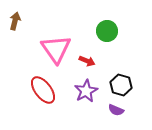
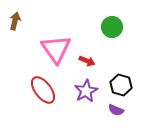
green circle: moved 5 px right, 4 px up
